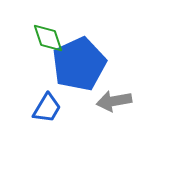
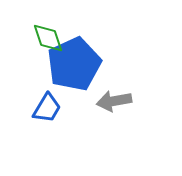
blue pentagon: moved 5 px left
